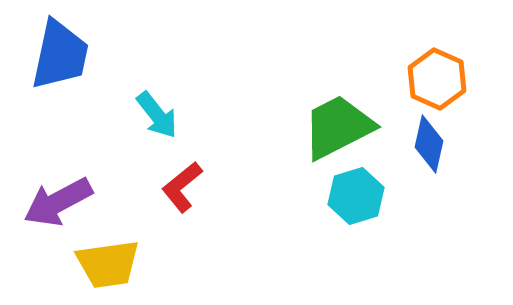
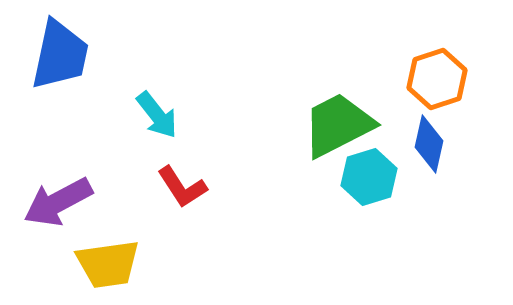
orange hexagon: rotated 18 degrees clockwise
green trapezoid: moved 2 px up
red L-shape: rotated 84 degrees counterclockwise
cyan hexagon: moved 13 px right, 19 px up
